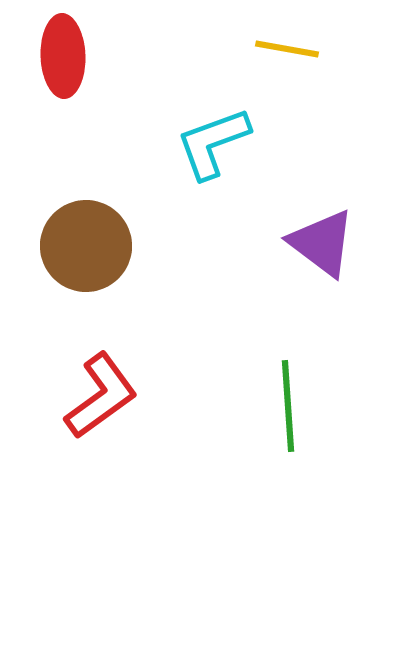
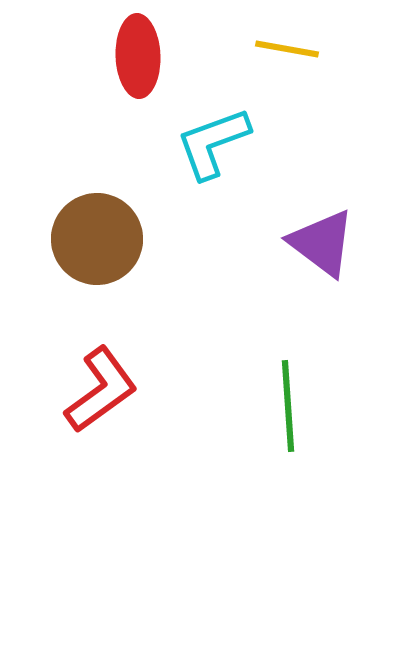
red ellipse: moved 75 px right
brown circle: moved 11 px right, 7 px up
red L-shape: moved 6 px up
